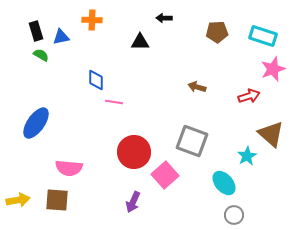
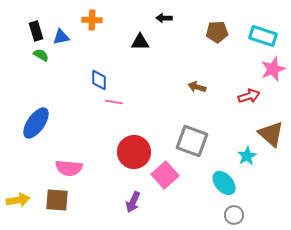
blue diamond: moved 3 px right
